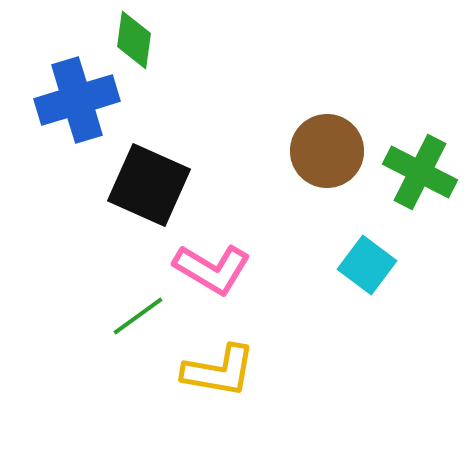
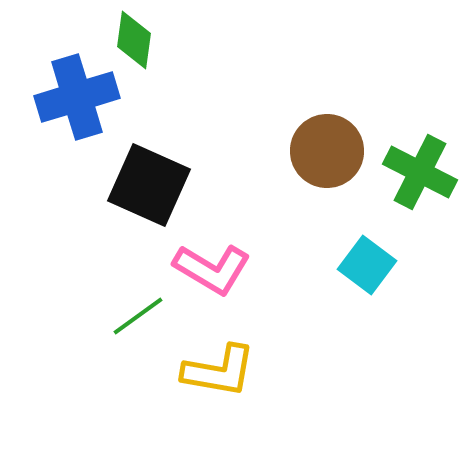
blue cross: moved 3 px up
